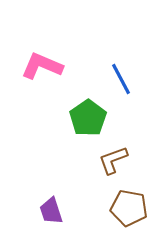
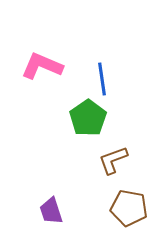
blue line: moved 19 px left; rotated 20 degrees clockwise
